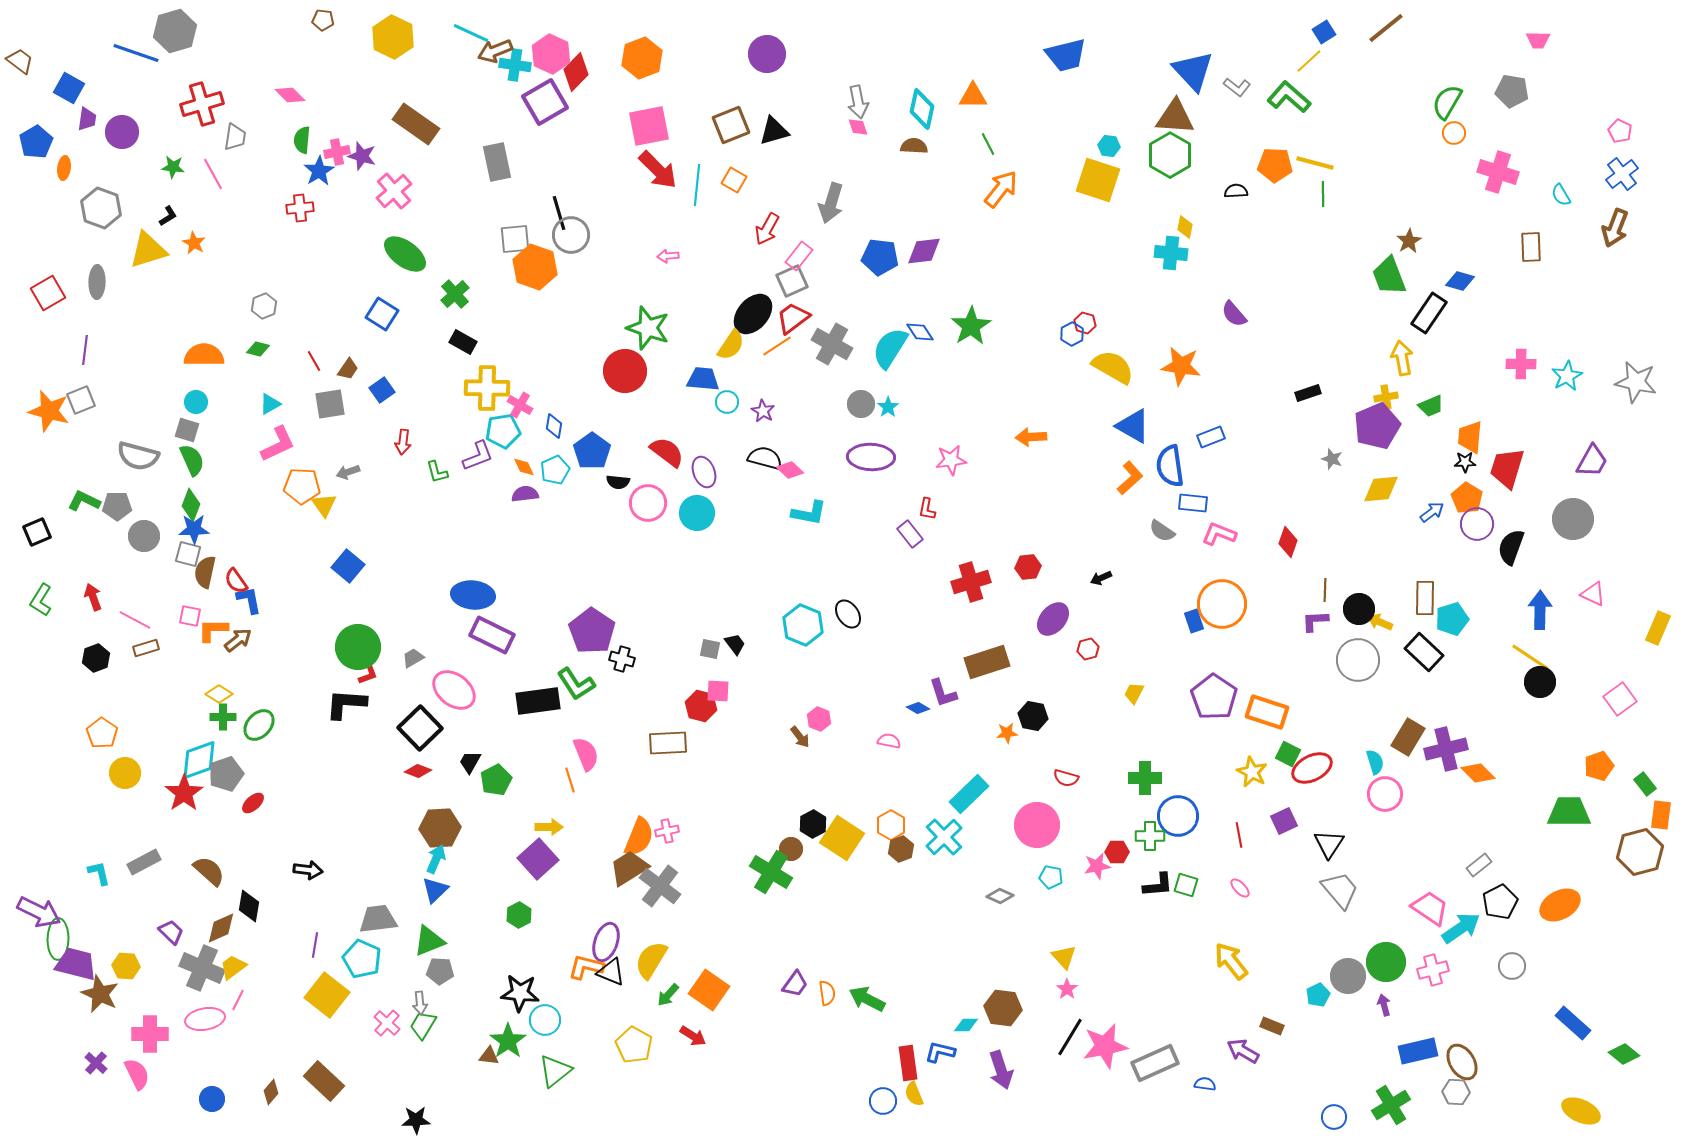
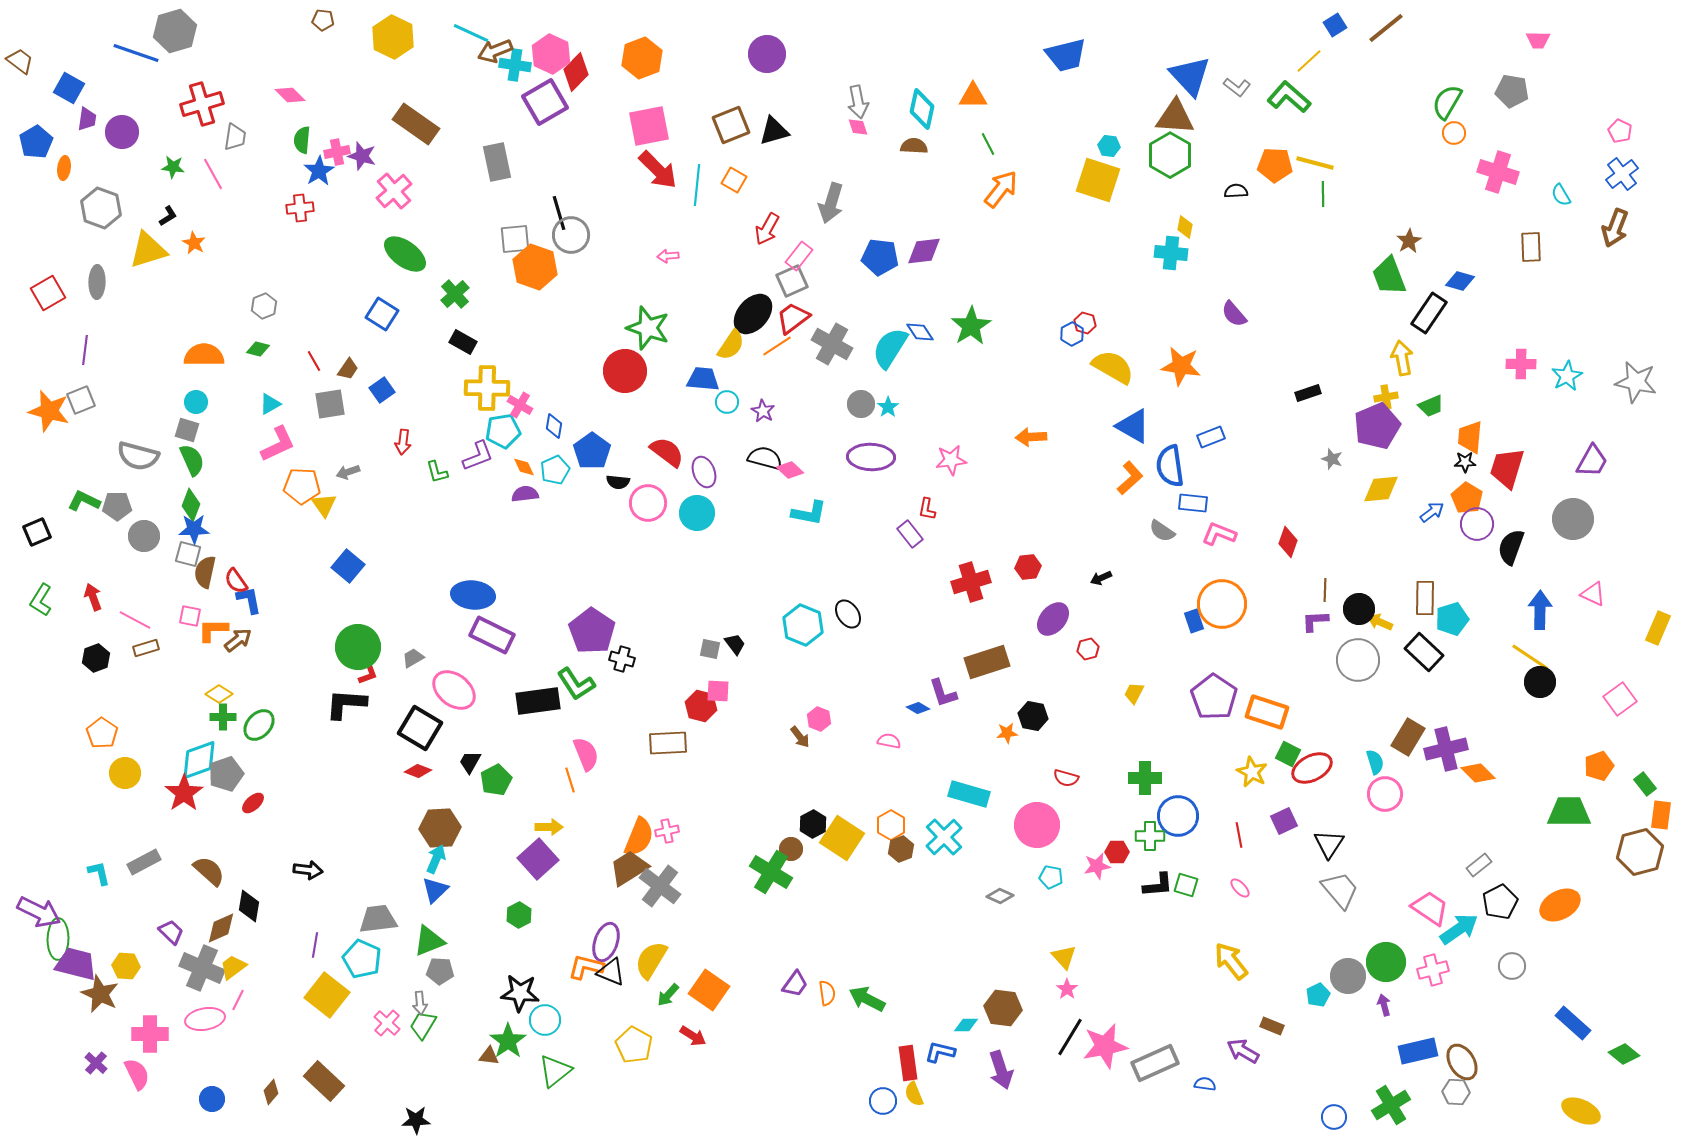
blue square at (1324, 32): moved 11 px right, 7 px up
blue triangle at (1193, 71): moved 3 px left, 5 px down
black square at (420, 728): rotated 15 degrees counterclockwise
cyan rectangle at (969, 794): rotated 60 degrees clockwise
cyan arrow at (1461, 928): moved 2 px left, 1 px down
